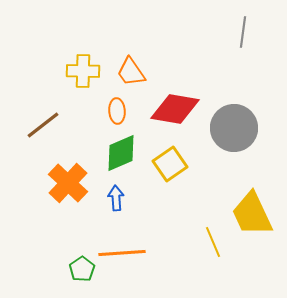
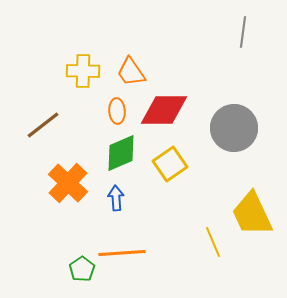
red diamond: moved 11 px left, 1 px down; rotated 9 degrees counterclockwise
